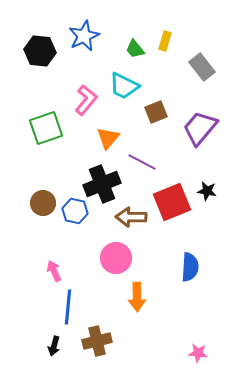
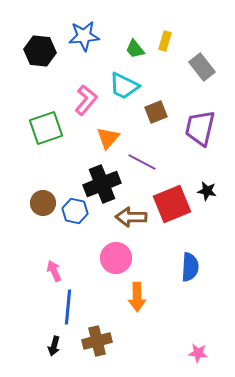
blue star: rotated 20 degrees clockwise
purple trapezoid: rotated 27 degrees counterclockwise
red square: moved 2 px down
